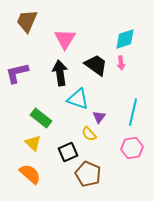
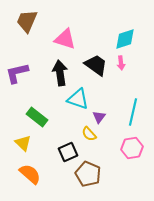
pink triangle: rotated 45 degrees counterclockwise
green rectangle: moved 4 px left, 1 px up
yellow triangle: moved 10 px left
